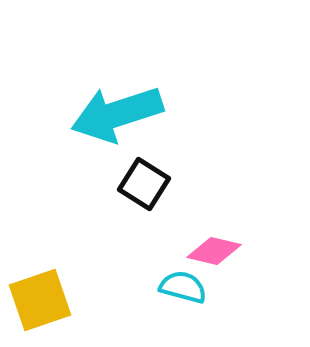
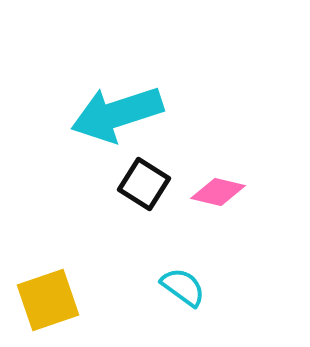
pink diamond: moved 4 px right, 59 px up
cyan semicircle: rotated 21 degrees clockwise
yellow square: moved 8 px right
